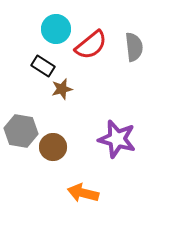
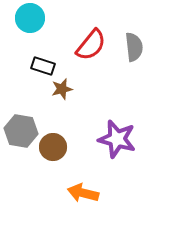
cyan circle: moved 26 px left, 11 px up
red semicircle: rotated 12 degrees counterclockwise
black rectangle: rotated 15 degrees counterclockwise
